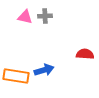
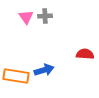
pink triangle: moved 1 px right; rotated 42 degrees clockwise
